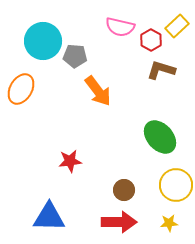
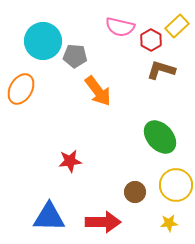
brown circle: moved 11 px right, 2 px down
red arrow: moved 16 px left
